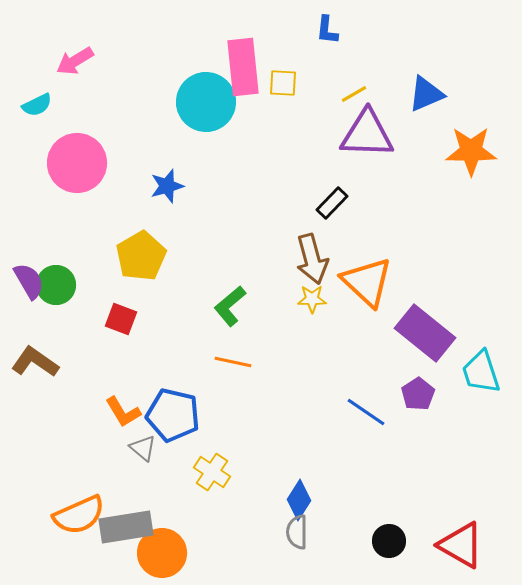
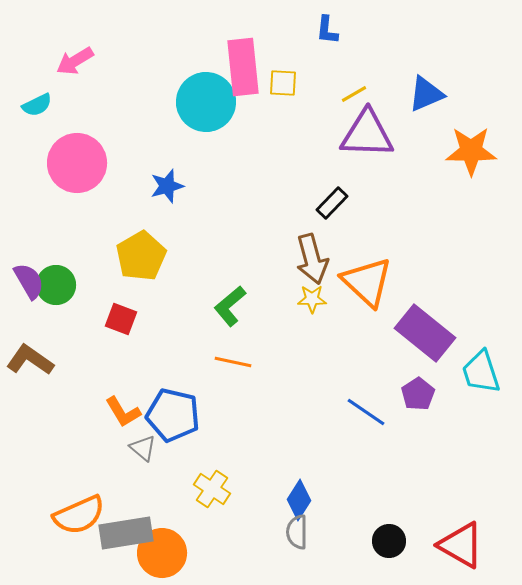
brown L-shape: moved 5 px left, 2 px up
yellow cross: moved 17 px down
gray rectangle: moved 6 px down
